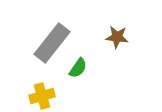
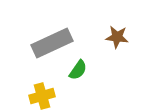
gray rectangle: rotated 27 degrees clockwise
green semicircle: moved 2 px down
